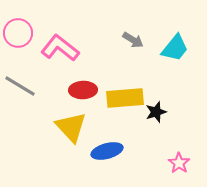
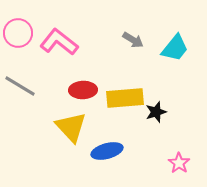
pink L-shape: moved 1 px left, 6 px up
